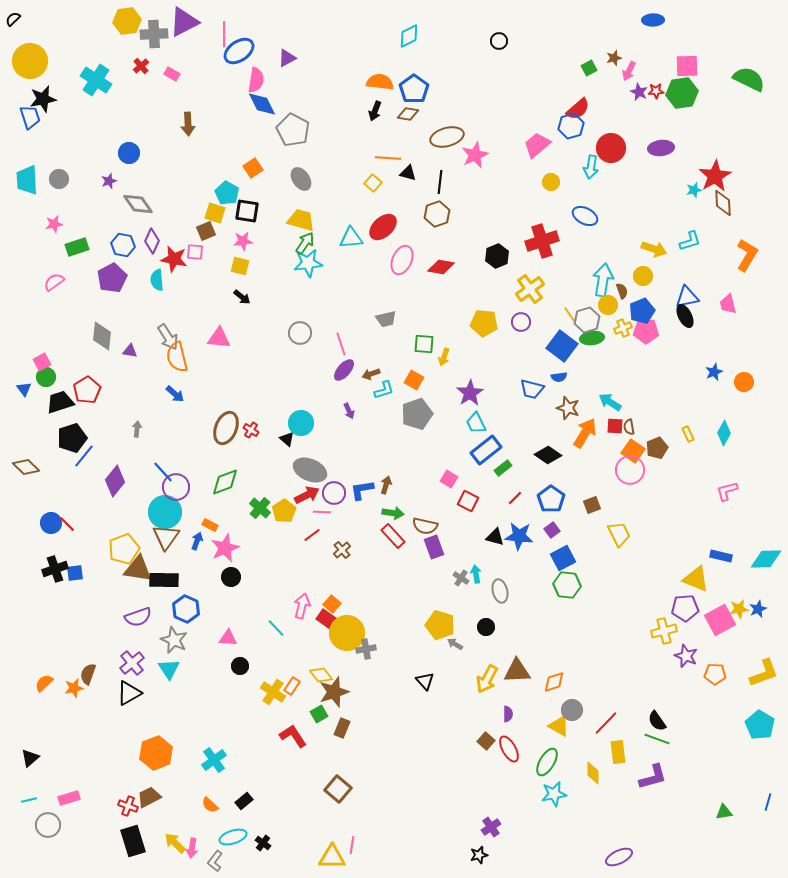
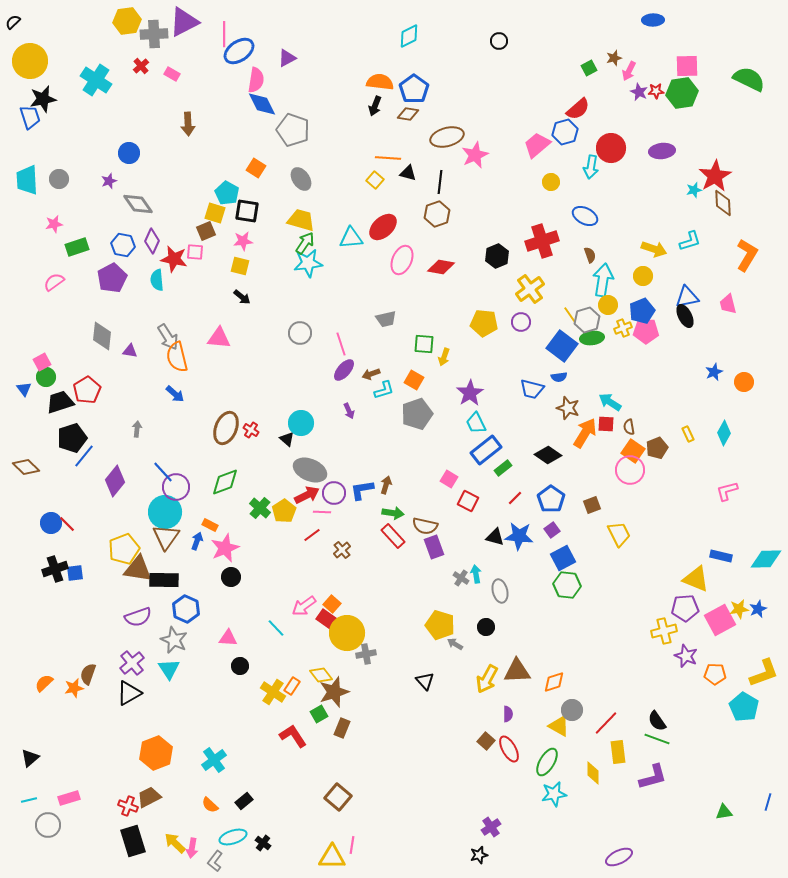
black semicircle at (13, 19): moved 3 px down
black arrow at (375, 111): moved 5 px up
blue hexagon at (571, 126): moved 6 px left, 6 px down
gray pentagon at (293, 130): rotated 8 degrees counterclockwise
purple ellipse at (661, 148): moved 1 px right, 3 px down
orange square at (253, 168): moved 3 px right; rotated 24 degrees counterclockwise
yellow square at (373, 183): moved 2 px right, 3 px up
brown semicircle at (622, 291): moved 32 px left, 36 px up
red square at (615, 426): moved 9 px left, 2 px up
pink arrow at (302, 606): moved 2 px right; rotated 140 degrees counterclockwise
gray cross at (366, 649): moved 5 px down
cyan pentagon at (760, 725): moved 16 px left, 18 px up
brown square at (338, 789): moved 8 px down
